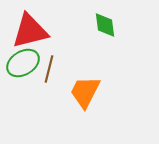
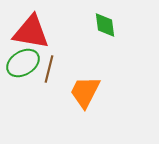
red triangle: moved 1 px right, 1 px down; rotated 24 degrees clockwise
